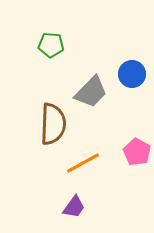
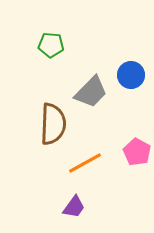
blue circle: moved 1 px left, 1 px down
orange line: moved 2 px right
